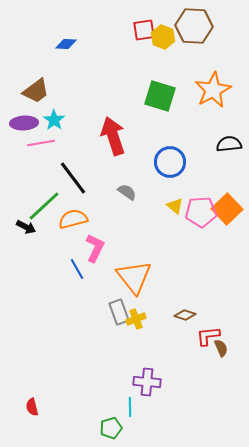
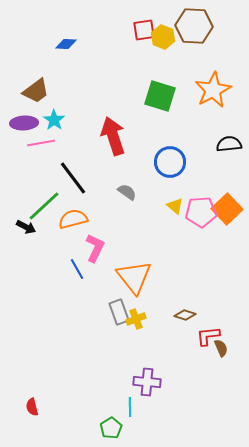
green pentagon: rotated 15 degrees counterclockwise
